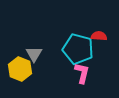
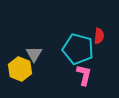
red semicircle: rotated 91 degrees clockwise
pink L-shape: moved 2 px right, 2 px down
